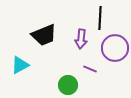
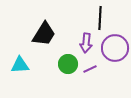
black trapezoid: moved 1 px up; rotated 36 degrees counterclockwise
purple arrow: moved 5 px right, 4 px down
cyan triangle: rotated 24 degrees clockwise
purple line: rotated 48 degrees counterclockwise
green circle: moved 21 px up
